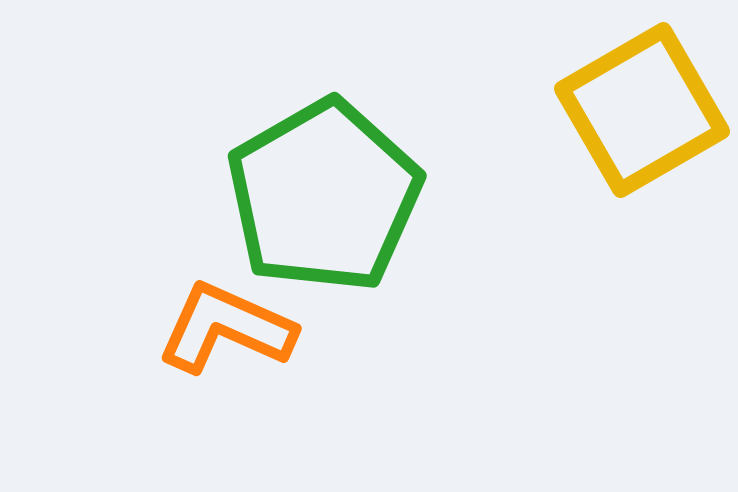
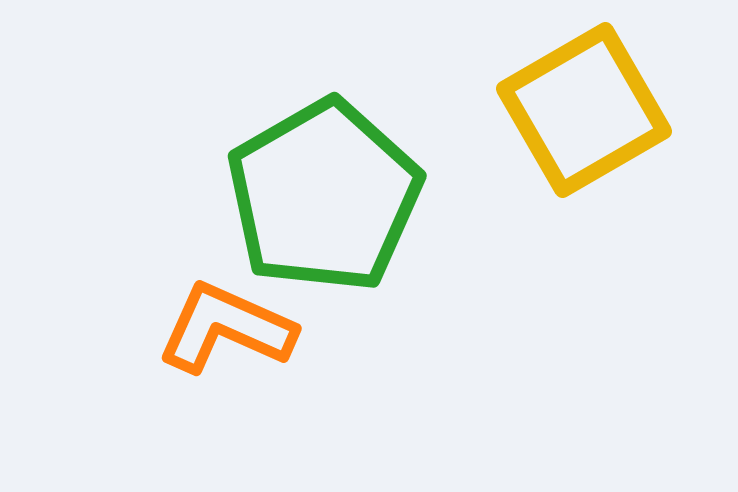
yellow square: moved 58 px left
